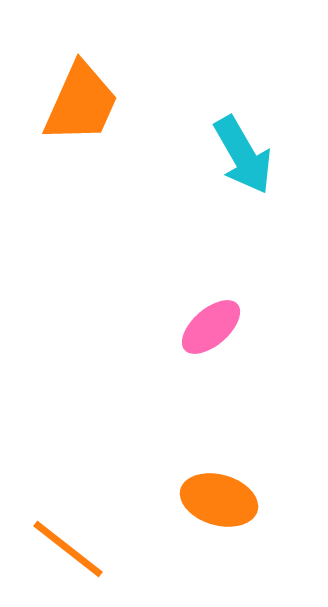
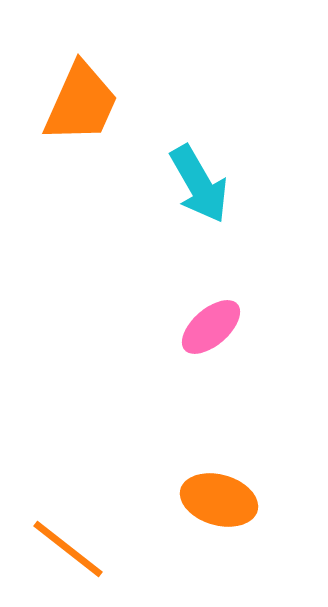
cyan arrow: moved 44 px left, 29 px down
